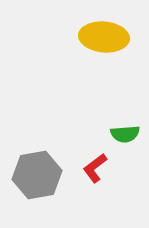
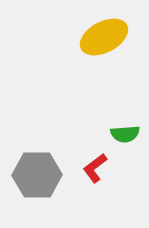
yellow ellipse: rotated 33 degrees counterclockwise
gray hexagon: rotated 9 degrees clockwise
